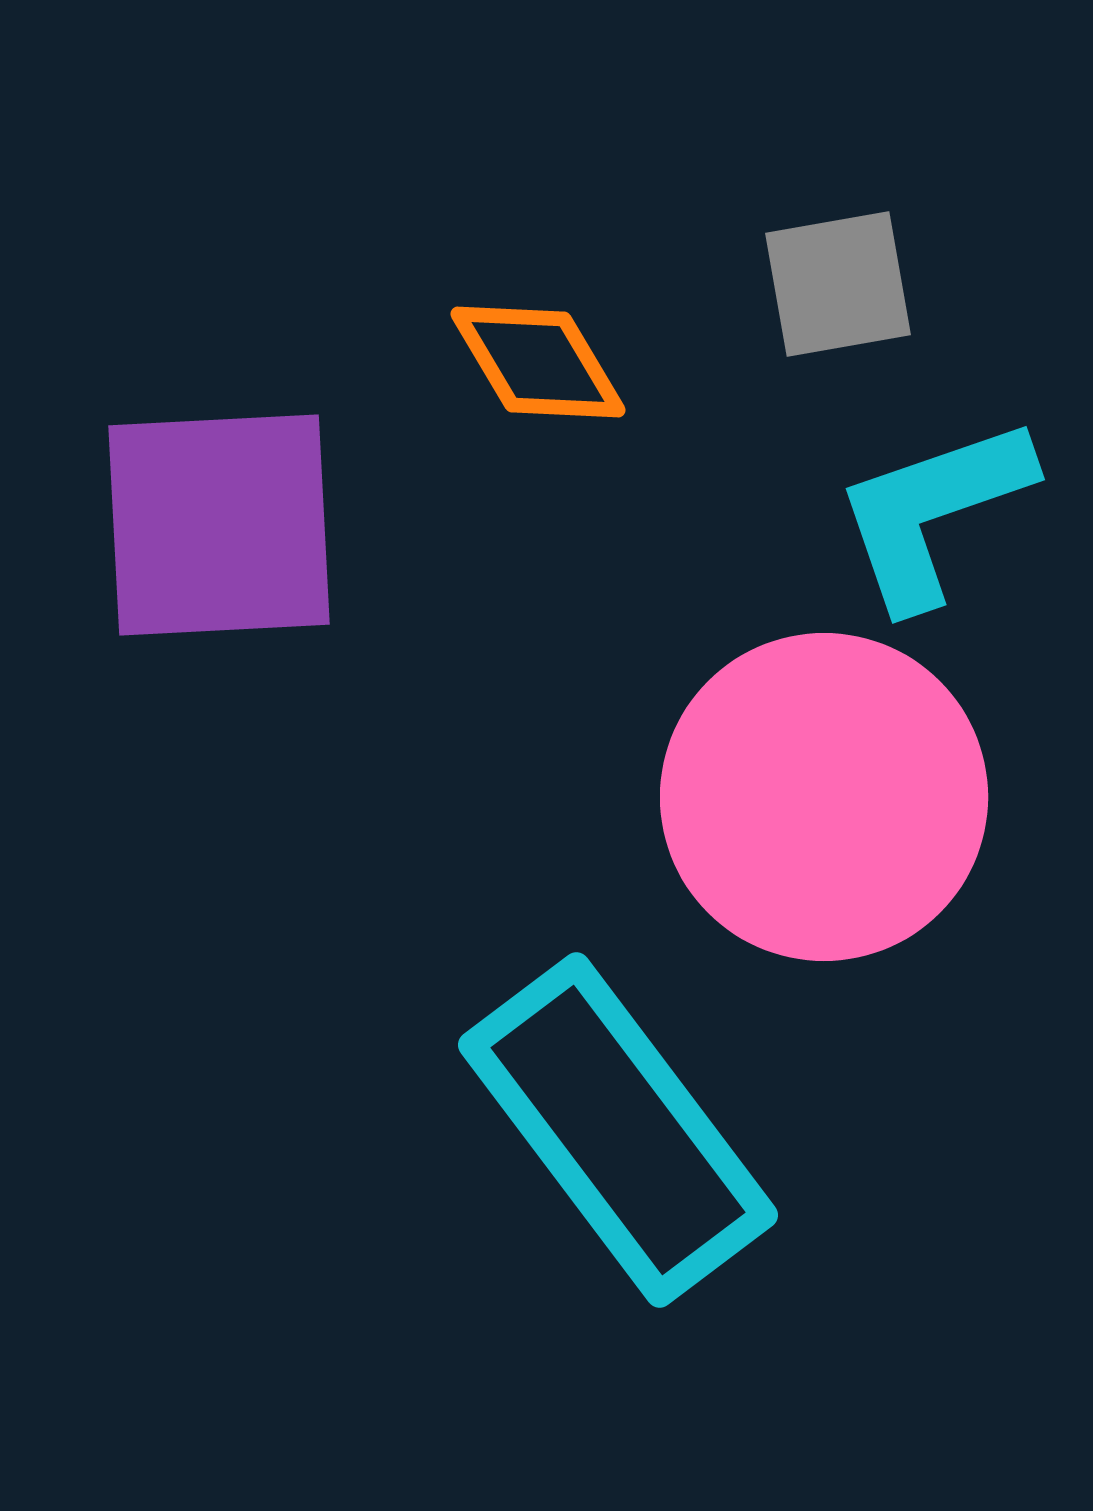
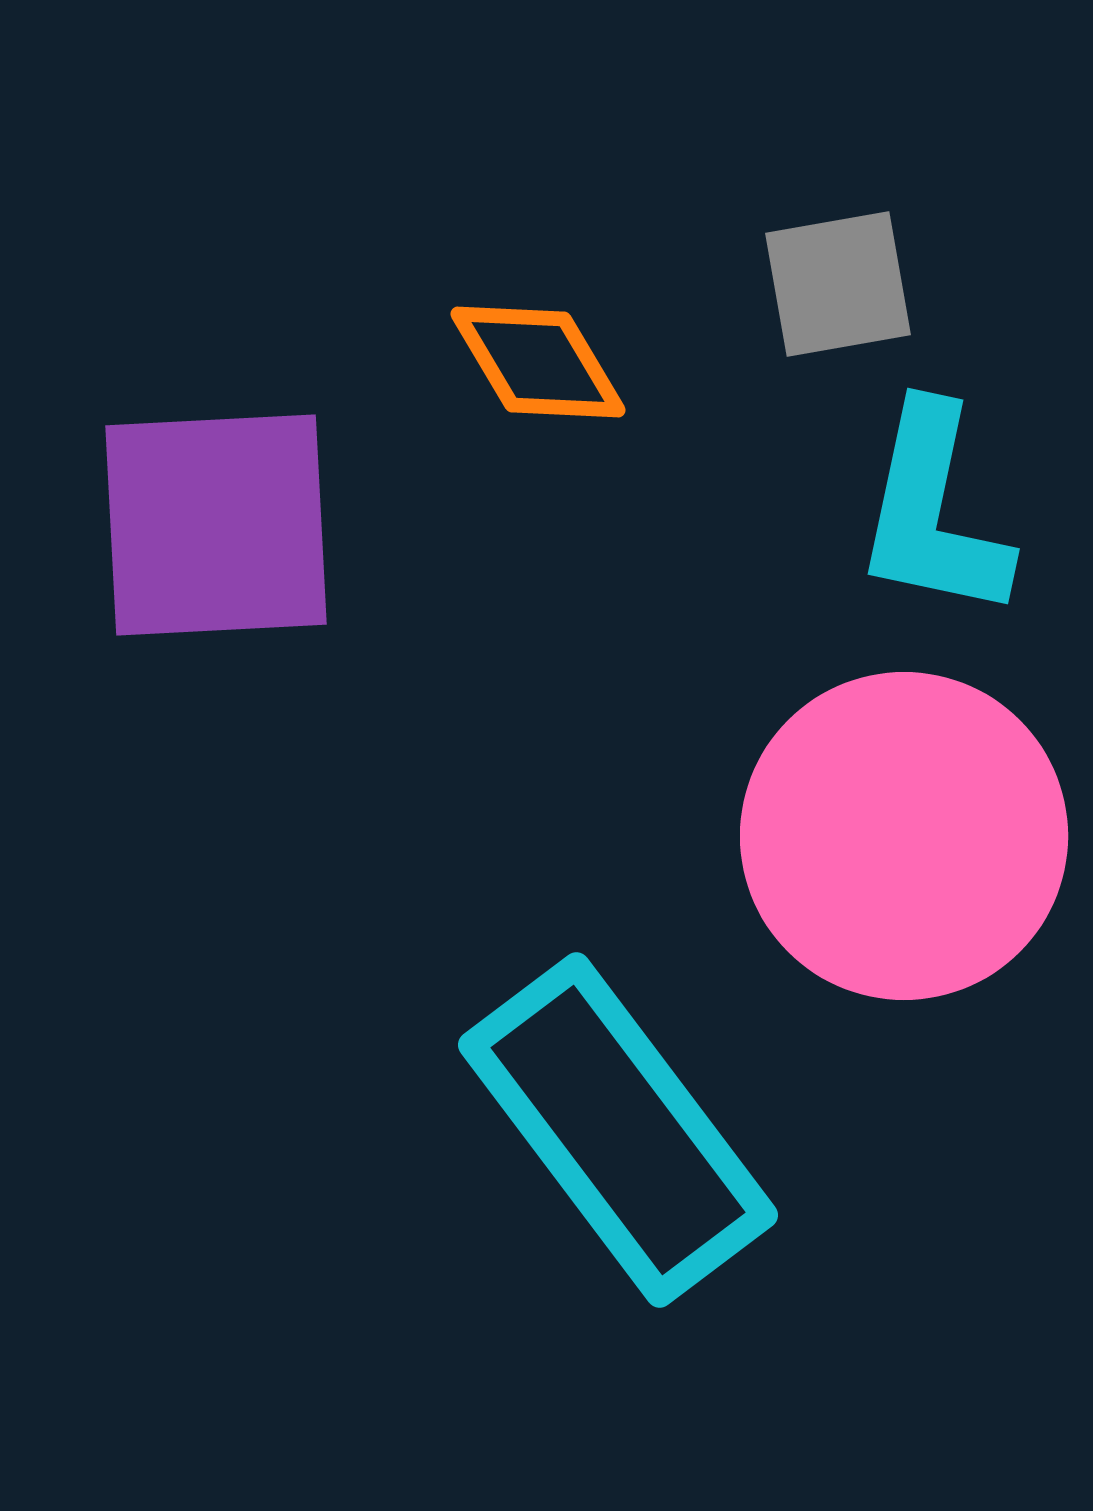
cyan L-shape: rotated 59 degrees counterclockwise
purple square: moved 3 px left
pink circle: moved 80 px right, 39 px down
